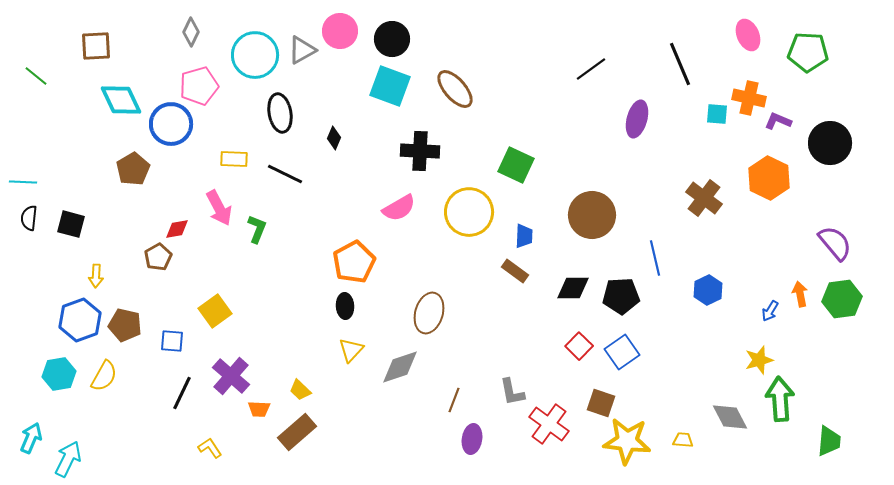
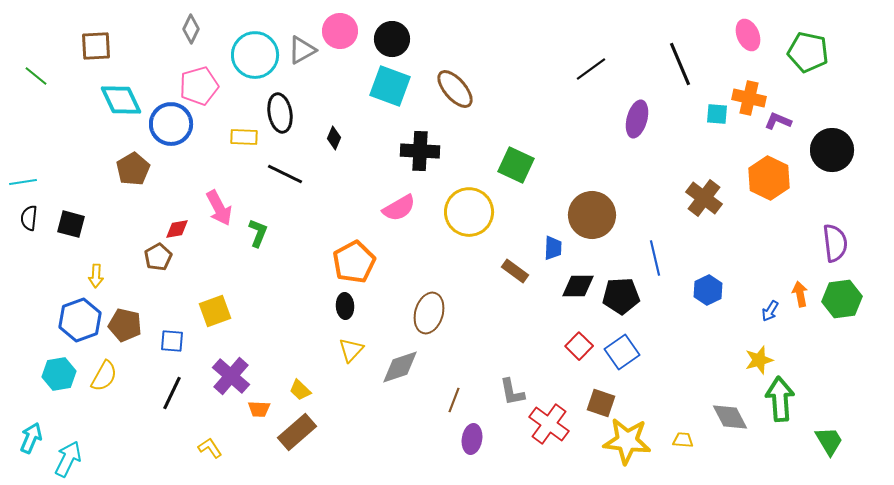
gray diamond at (191, 32): moved 3 px up
green pentagon at (808, 52): rotated 9 degrees clockwise
black circle at (830, 143): moved 2 px right, 7 px down
yellow rectangle at (234, 159): moved 10 px right, 22 px up
cyan line at (23, 182): rotated 12 degrees counterclockwise
green L-shape at (257, 229): moved 1 px right, 4 px down
blue trapezoid at (524, 236): moved 29 px right, 12 px down
purple semicircle at (835, 243): rotated 33 degrees clockwise
black diamond at (573, 288): moved 5 px right, 2 px up
yellow square at (215, 311): rotated 16 degrees clockwise
black line at (182, 393): moved 10 px left
green trapezoid at (829, 441): rotated 36 degrees counterclockwise
